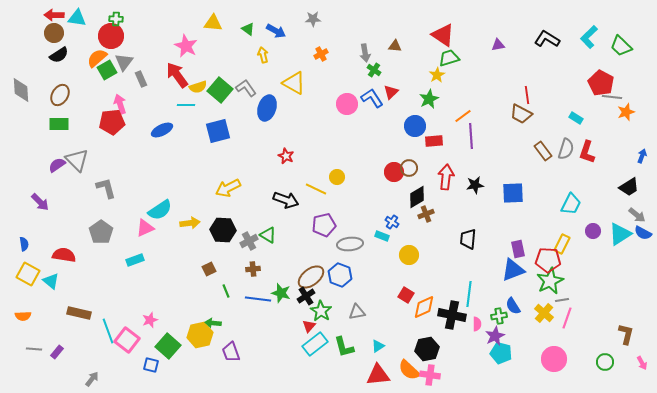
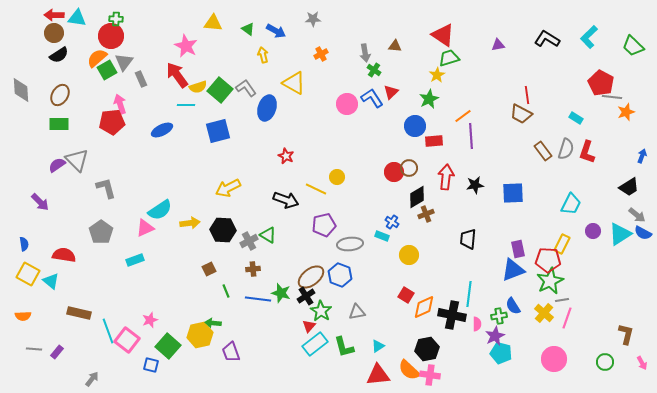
green trapezoid at (621, 46): moved 12 px right
